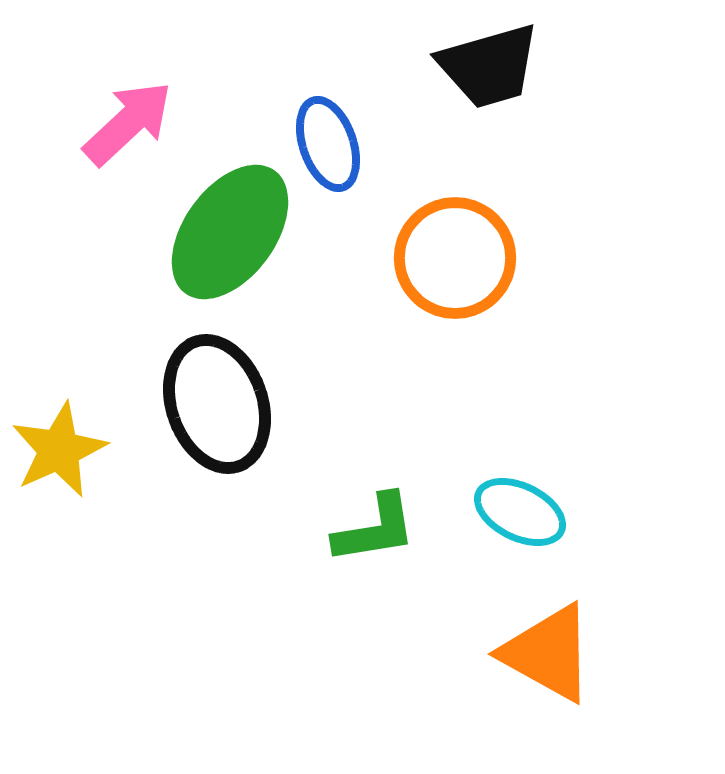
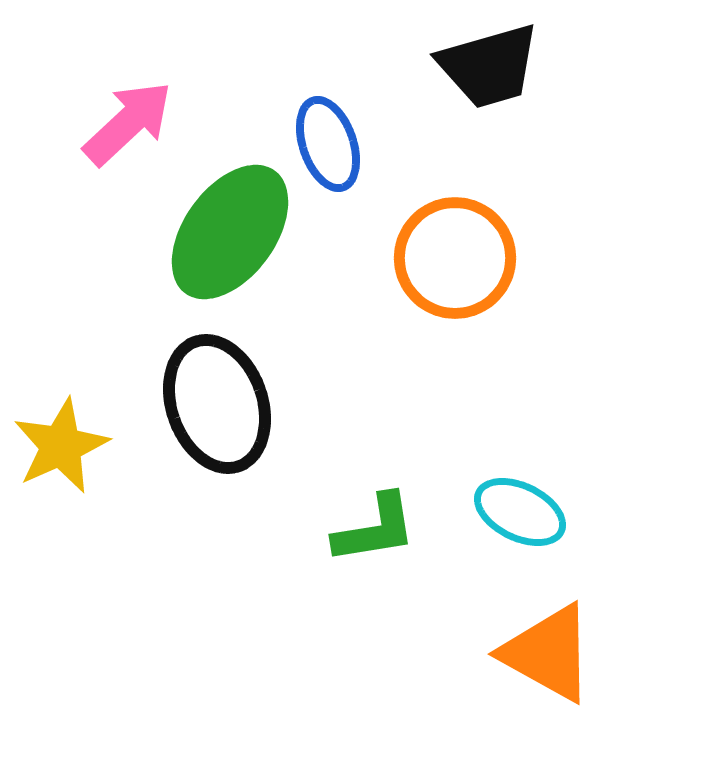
yellow star: moved 2 px right, 4 px up
